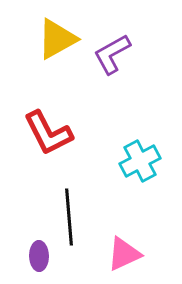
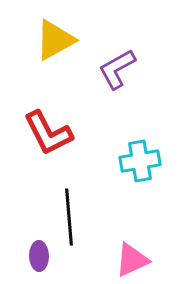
yellow triangle: moved 2 px left, 1 px down
purple L-shape: moved 5 px right, 15 px down
cyan cross: rotated 18 degrees clockwise
pink triangle: moved 8 px right, 6 px down
